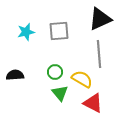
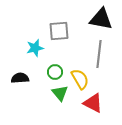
black triangle: moved 1 px right; rotated 35 degrees clockwise
cyan star: moved 9 px right, 16 px down
gray line: rotated 12 degrees clockwise
black semicircle: moved 5 px right, 3 px down
yellow semicircle: moved 2 px left; rotated 30 degrees clockwise
